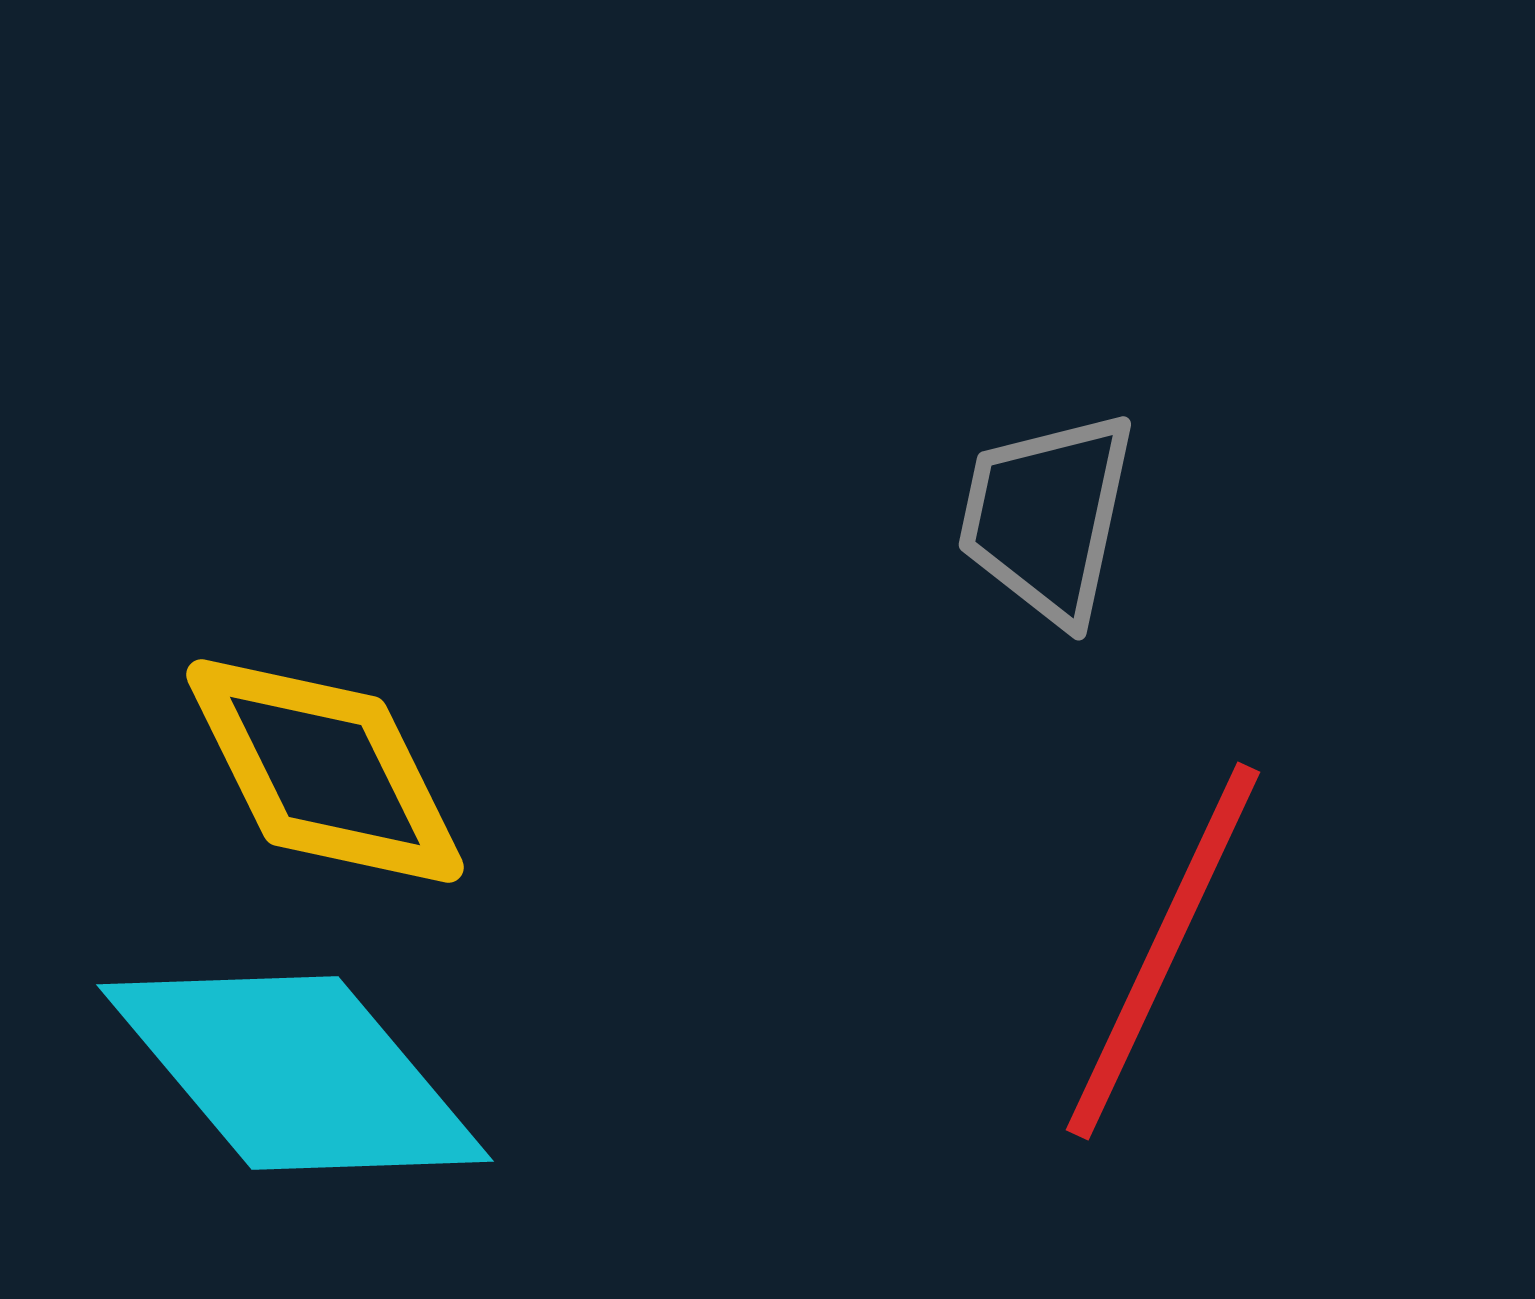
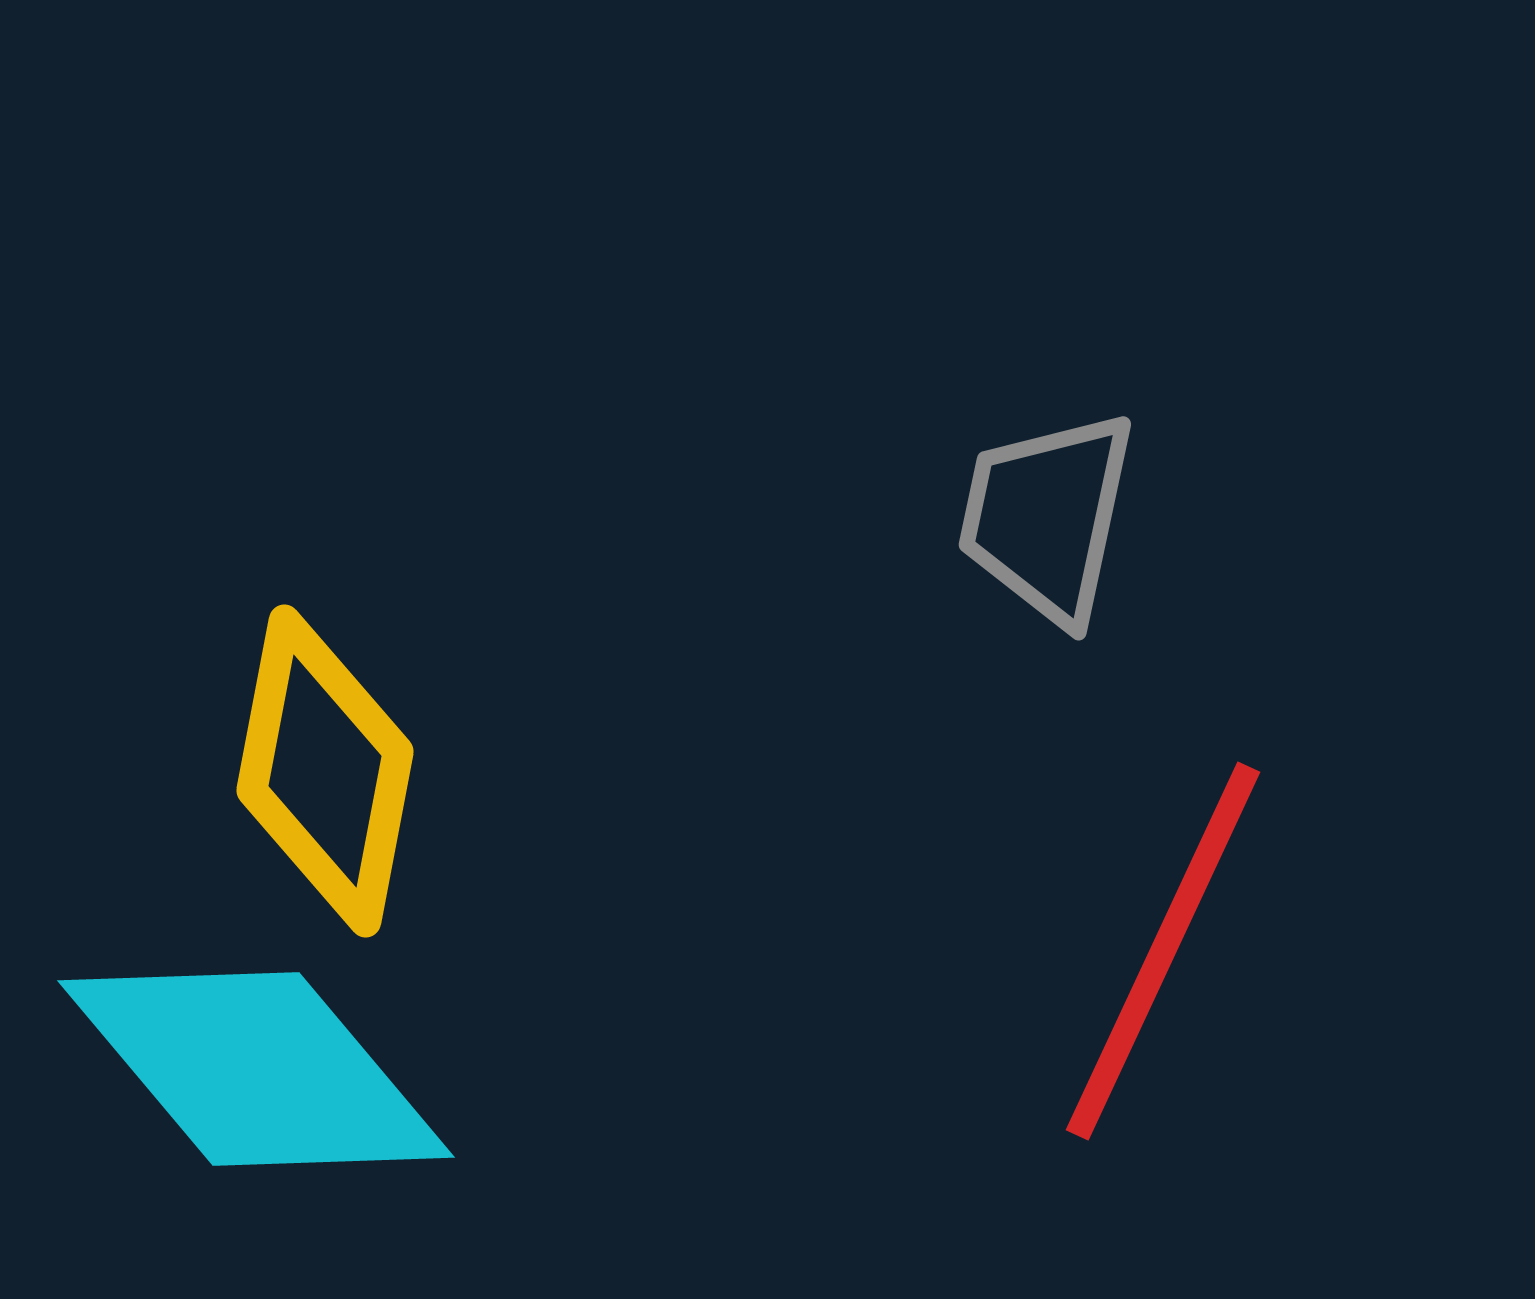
yellow diamond: rotated 37 degrees clockwise
cyan diamond: moved 39 px left, 4 px up
